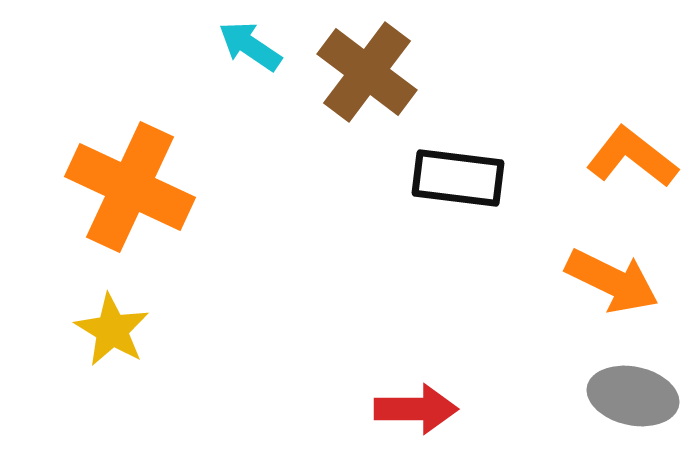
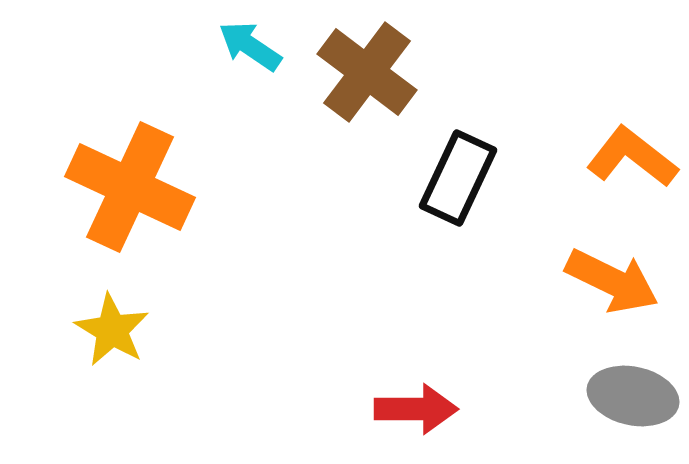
black rectangle: rotated 72 degrees counterclockwise
